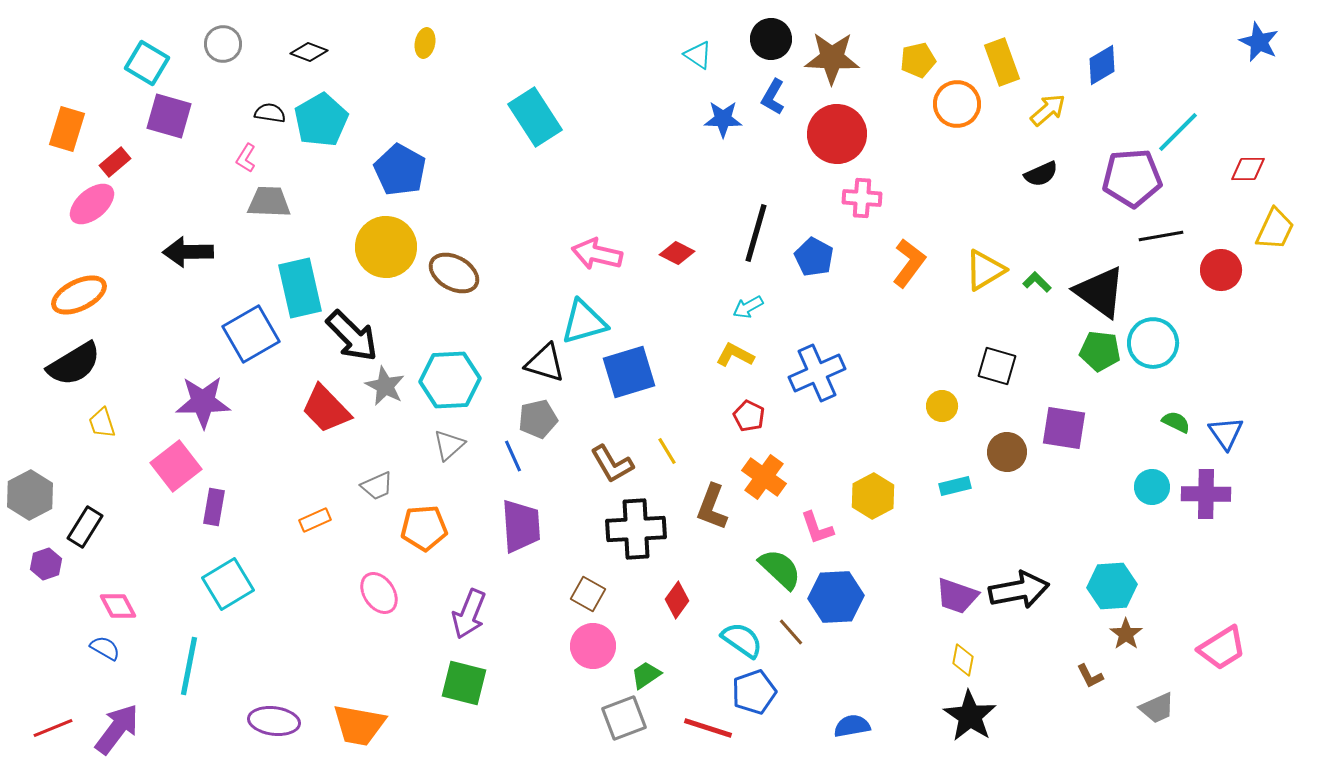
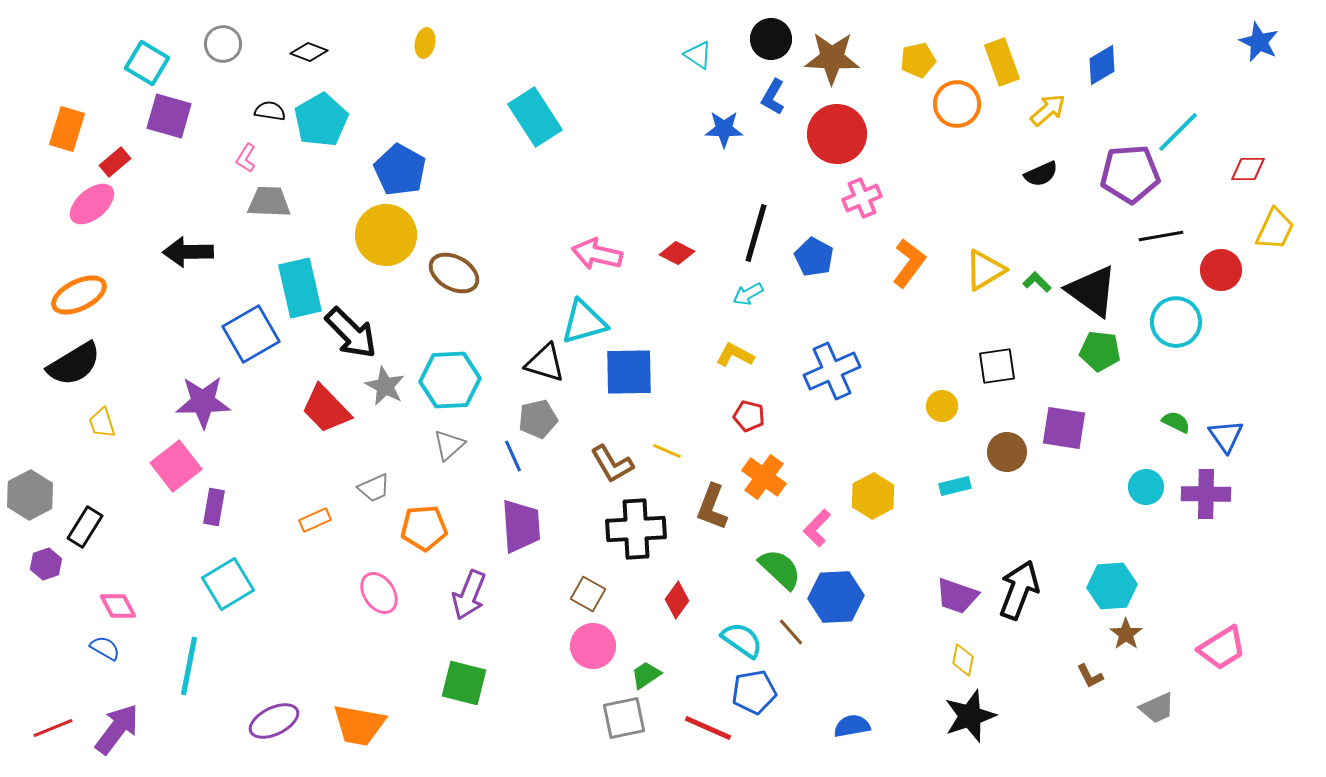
black semicircle at (270, 113): moved 2 px up
blue star at (723, 119): moved 1 px right, 10 px down
purple pentagon at (1132, 178): moved 2 px left, 4 px up
pink cross at (862, 198): rotated 27 degrees counterclockwise
yellow circle at (386, 247): moved 12 px up
black triangle at (1100, 292): moved 8 px left, 1 px up
cyan arrow at (748, 307): moved 13 px up
black arrow at (352, 336): moved 1 px left, 3 px up
cyan circle at (1153, 343): moved 23 px right, 21 px up
black square at (997, 366): rotated 24 degrees counterclockwise
blue square at (629, 372): rotated 16 degrees clockwise
blue cross at (817, 373): moved 15 px right, 2 px up
red pentagon at (749, 416): rotated 12 degrees counterclockwise
blue triangle at (1226, 433): moved 3 px down
yellow line at (667, 451): rotated 36 degrees counterclockwise
gray trapezoid at (377, 486): moved 3 px left, 2 px down
cyan circle at (1152, 487): moved 6 px left
pink L-shape at (817, 528): rotated 63 degrees clockwise
black arrow at (1019, 590): rotated 58 degrees counterclockwise
purple arrow at (469, 614): moved 19 px up
blue pentagon at (754, 692): rotated 9 degrees clockwise
black star at (970, 716): rotated 20 degrees clockwise
gray square at (624, 718): rotated 9 degrees clockwise
purple ellipse at (274, 721): rotated 33 degrees counterclockwise
red line at (708, 728): rotated 6 degrees clockwise
